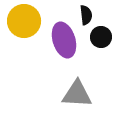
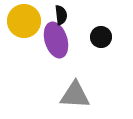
black semicircle: moved 25 px left
purple ellipse: moved 8 px left
gray triangle: moved 2 px left, 1 px down
